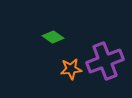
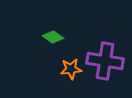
purple cross: rotated 30 degrees clockwise
